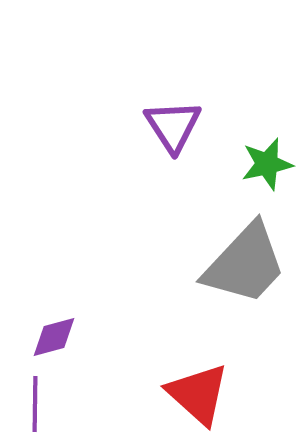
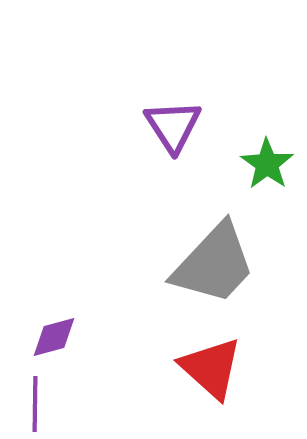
green star: rotated 24 degrees counterclockwise
gray trapezoid: moved 31 px left
red triangle: moved 13 px right, 26 px up
